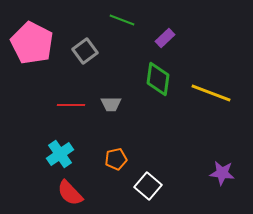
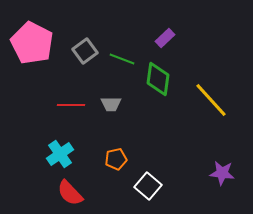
green line: moved 39 px down
yellow line: moved 7 px down; rotated 27 degrees clockwise
